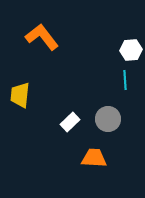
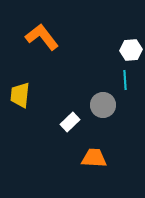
gray circle: moved 5 px left, 14 px up
